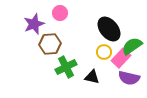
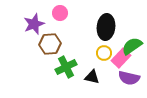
black ellipse: moved 3 px left, 2 px up; rotated 45 degrees clockwise
yellow circle: moved 1 px down
